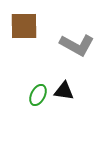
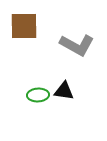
green ellipse: rotated 60 degrees clockwise
